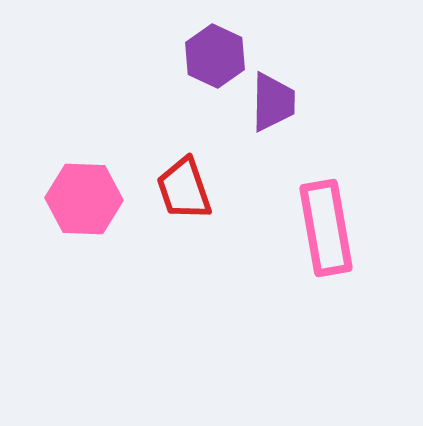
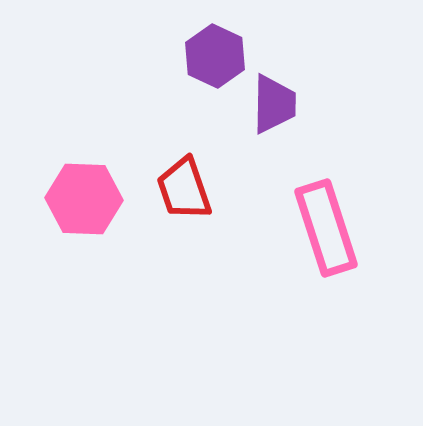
purple trapezoid: moved 1 px right, 2 px down
pink rectangle: rotated 8 degrees counterclockwise
